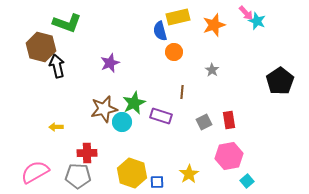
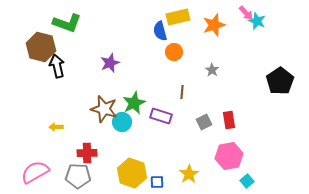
brown star: rotated 28 degrees clockwise
